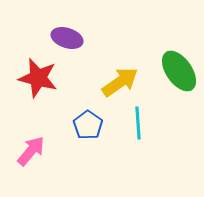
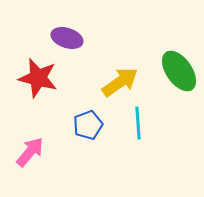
blue pentagon: rotated 16 degrees clockwise
pink arrow: moved 1 px left, 1 px down
